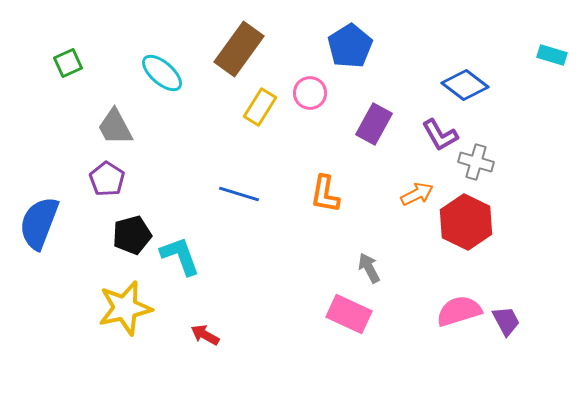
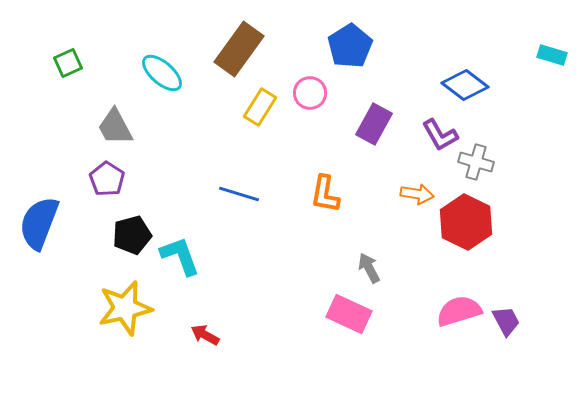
orange arrow: rotated 36 degrees clockwise
